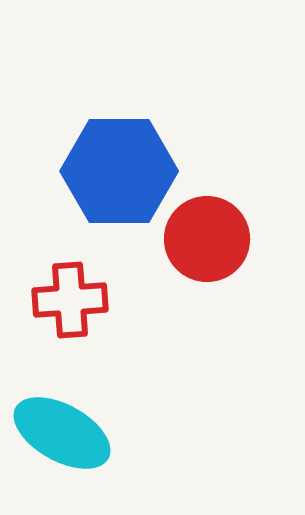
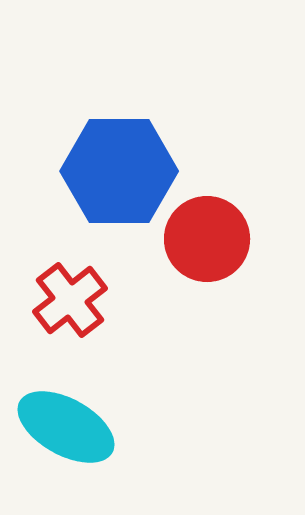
red cross: rotated 34 degrees counterclockwise
cyan ellipse: moved 4 px right, 6 px up
